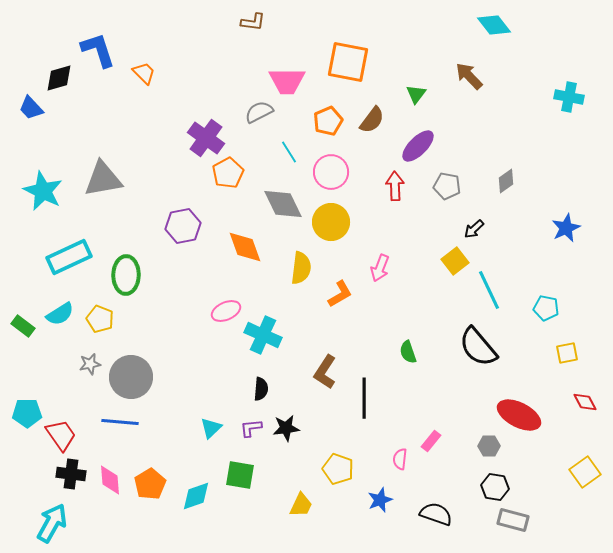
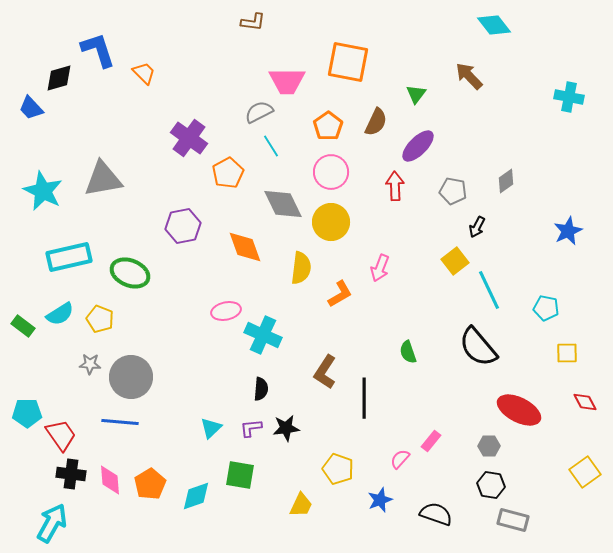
brown semicircle at (372, 120): moved 4 px right, 2 px down; rotated 12 degrees counterclockwise
orange pentagon at (328, 121): moved 5 px down; rotated 12 degrees counterclockwise
purple cross at (206, 138): moved 17 px left
cyan line at (289, 152): moved 18 px left, 6 px up
gray pentagon at (447, 186): moved 6 px right, 5 px down
blue star at (566, 228): moved 2 px right, 3 px down
black arrow at (474, 229): moved 3 px right, 2 px up; rotated 20 degrees counterclockwise
cyan rectangle at (69, 257): rotated 12 degrees clockwise
green ellipse at (126, 275): moved 4 px right, 2 px up; rotated 69 degrees counterclockwise
pink ellipse at (226, 311): rotated 12 degrees clockwise
yellow square at (567, 353): rotated 10 degrees clockwise
gray star at (90, 364): rotated 15 degrees clockwise
red ellipse at (519, 415): moved 5 px up
pink semicircle at (400, 459): rotated 35 degrees clockwise
black hexagon at (495, 487): moved 4 px left, 2 px up
